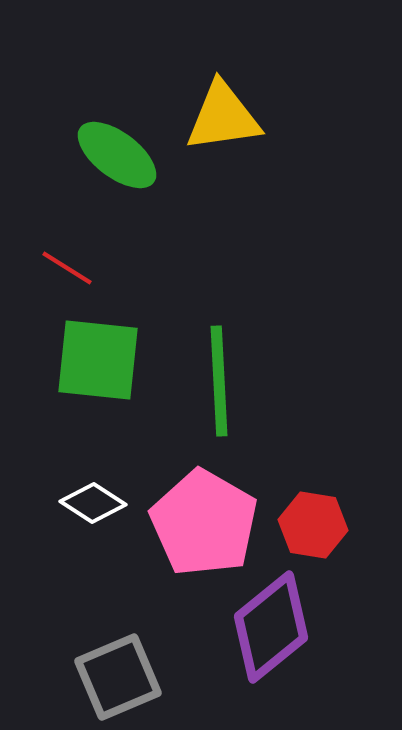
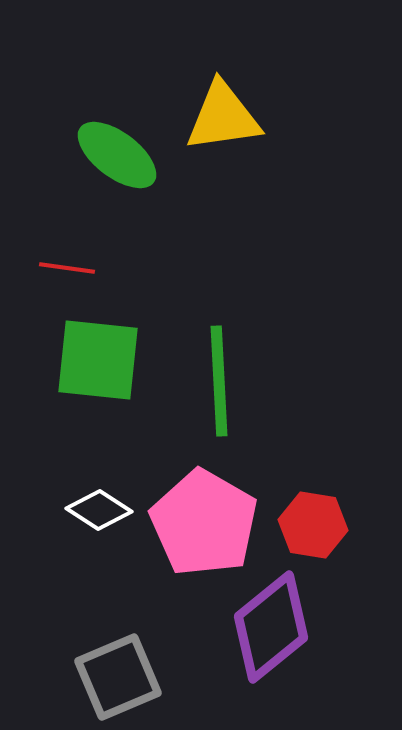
red line: rotated 24 degrees counterclockwise
white diamond: moved 6 px right, 7 px down
